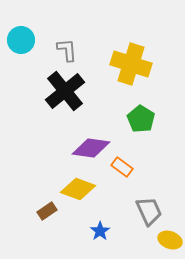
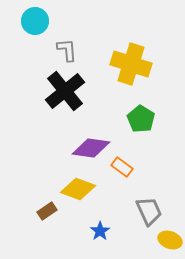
cyan circle: moved 14 px right, 19 px up
